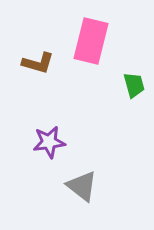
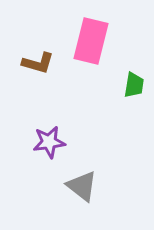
green trapezoid: rotated 24 degrees clockwise
